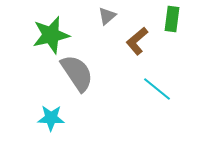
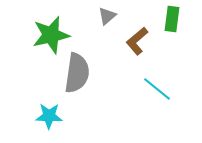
gray semicircle: rotated 42 degrees clockwise
cyan star: moved 2 px left, 2 px up
